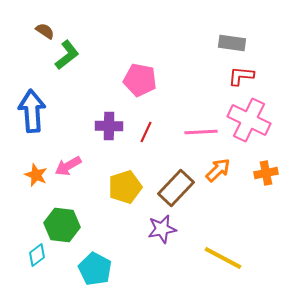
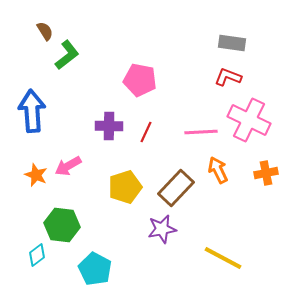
brown semicircle: rotated 24 degrees clockwise
red L-shape: moved 13 px left, 1 px down; rotated 16 degrees clockwise
orange arrow: rotated 72 degrees counterclockwise
